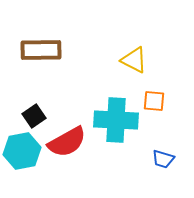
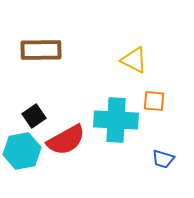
red semicircle: moved 1 px left, 2 px up
